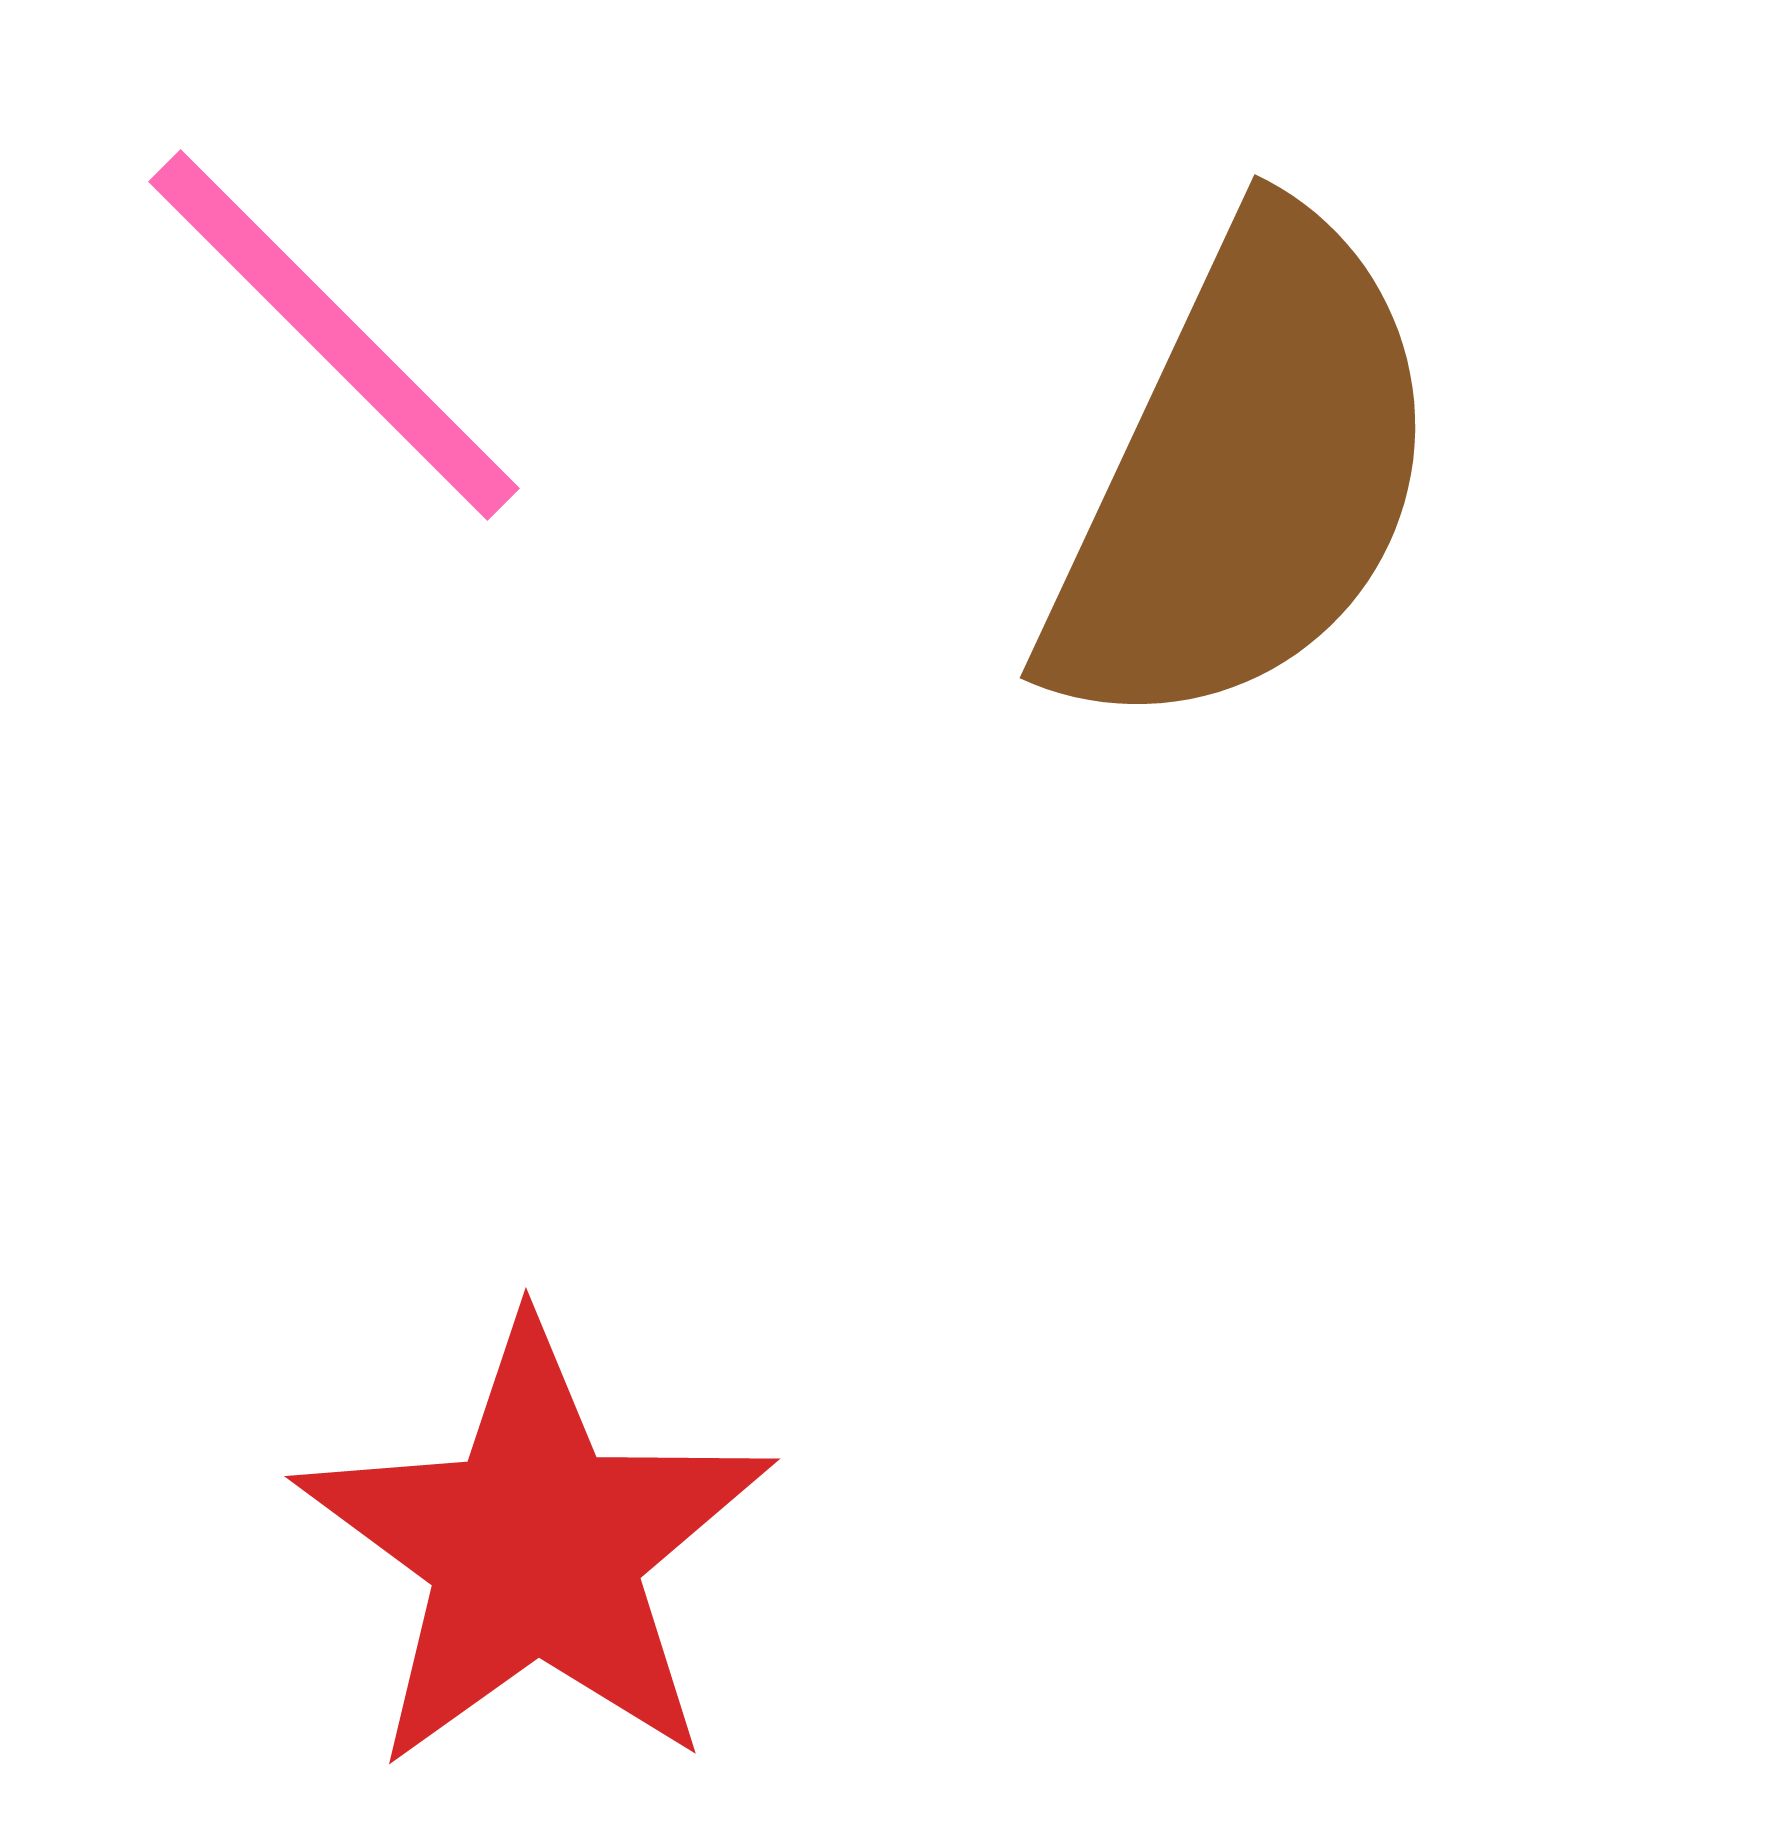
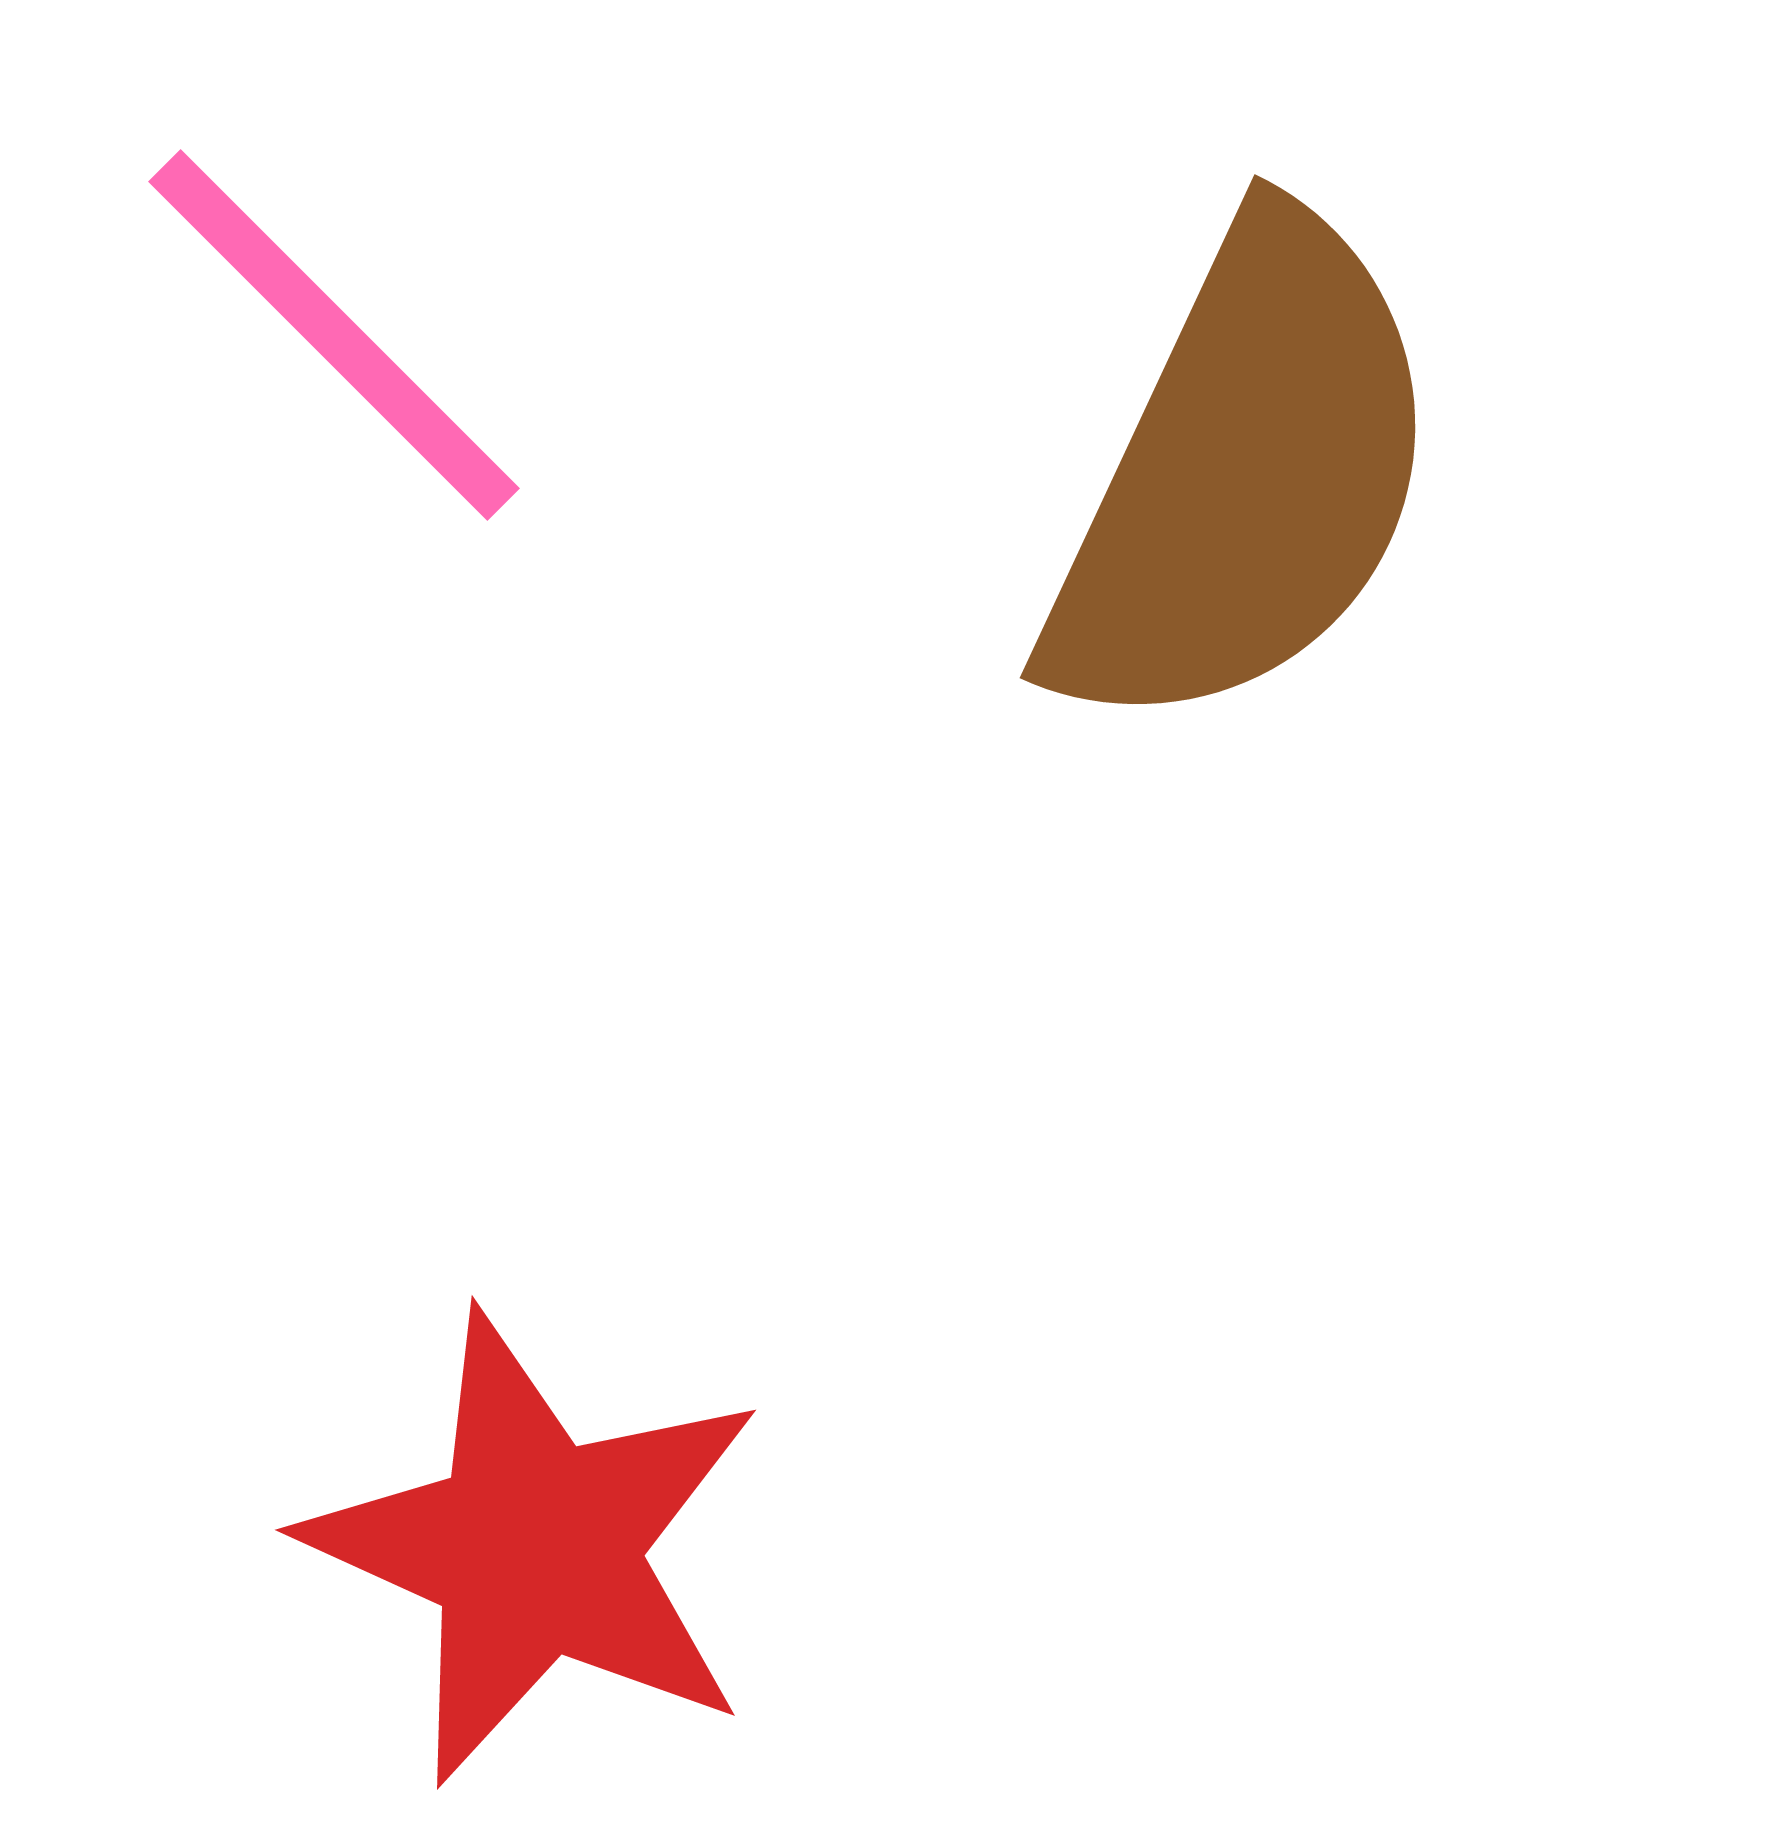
red star: rotated 12 degrees counterclockwise
